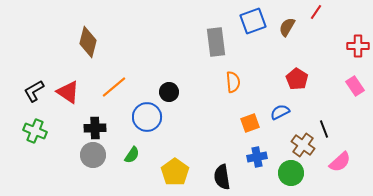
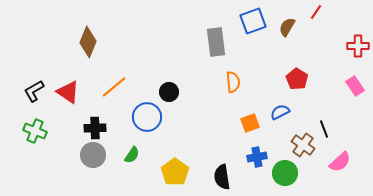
brown diamond: rotated 8 degrees clockwise
green circle: moved 6 px left
